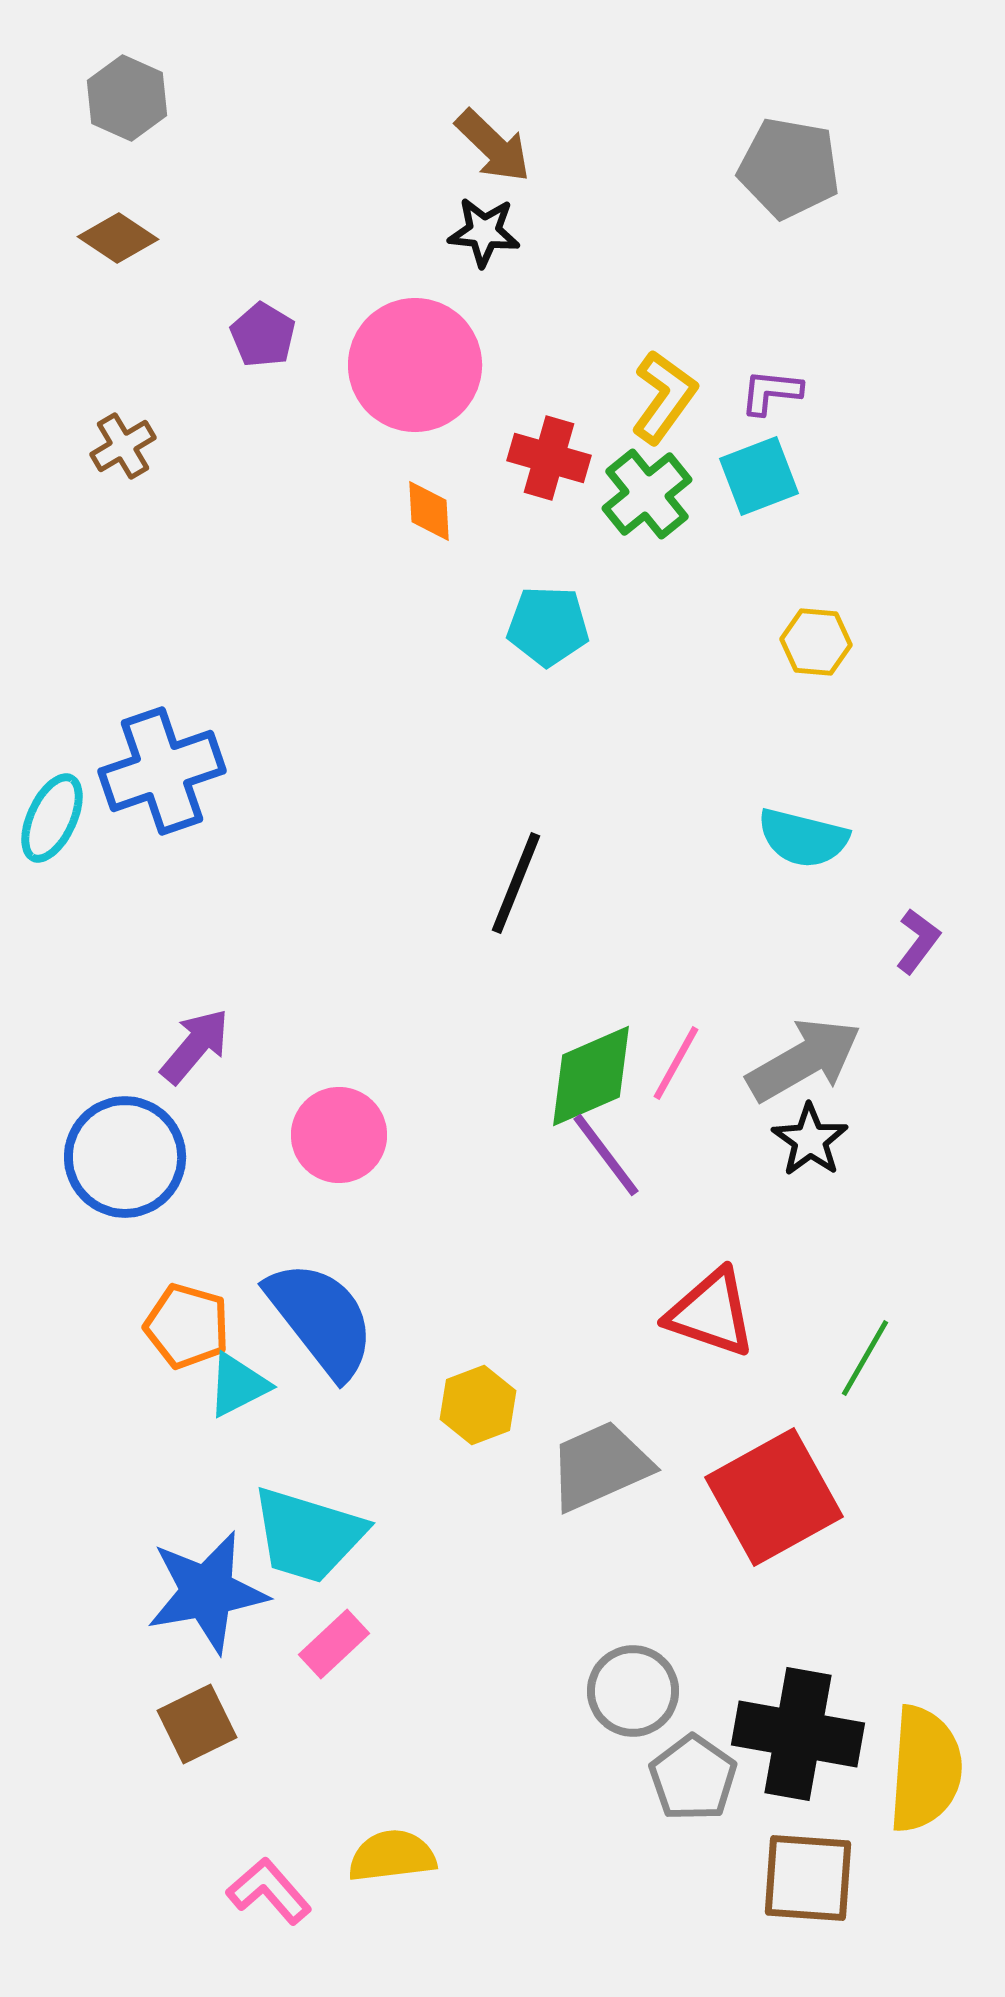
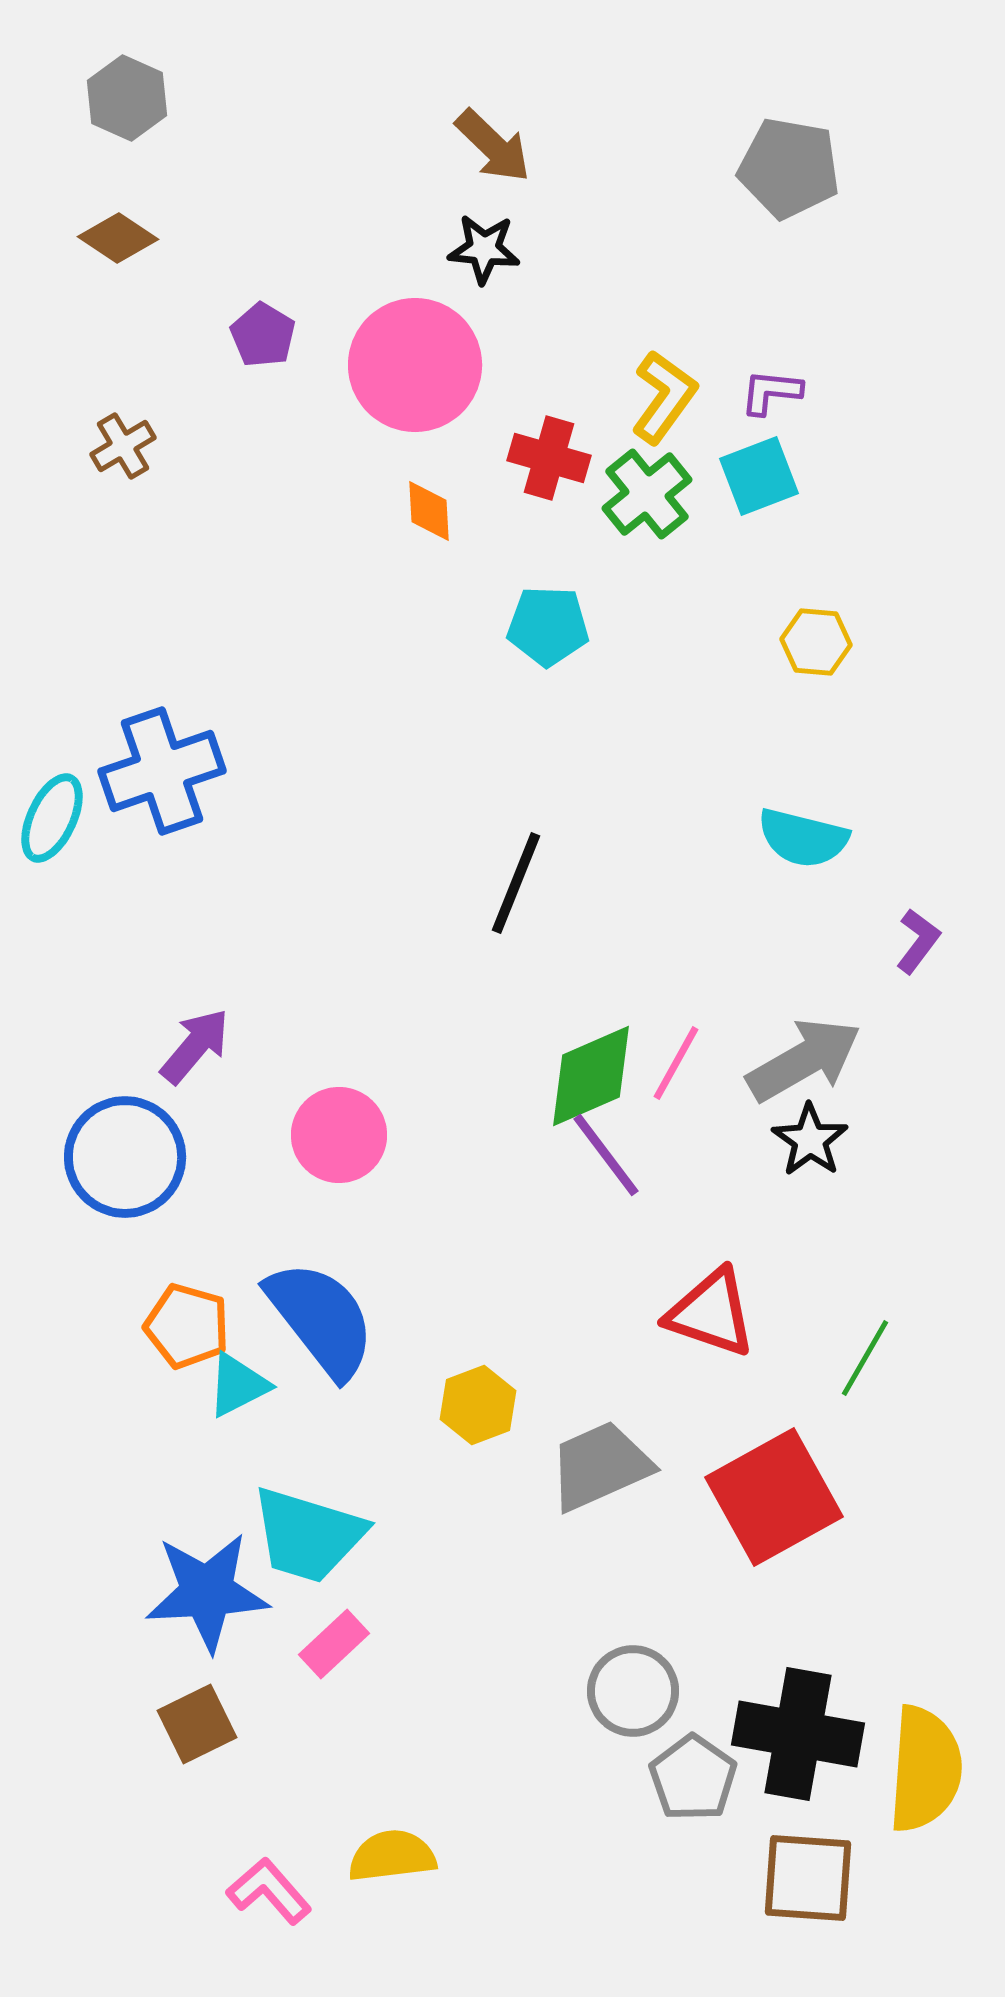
black star at (484, 232): moved 17 px down
blue star at (207, 1592): rotated 7 degrees clockwise
